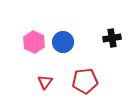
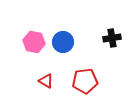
pink hexagon: rotated 15 degrees counterclockwise
red triangle: moved 1 px right, 1 px up; rotated 35 degrees counterclockwise
